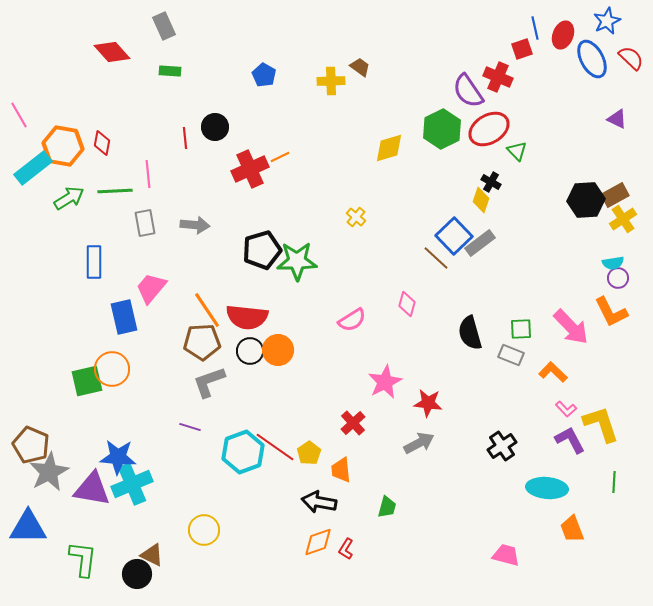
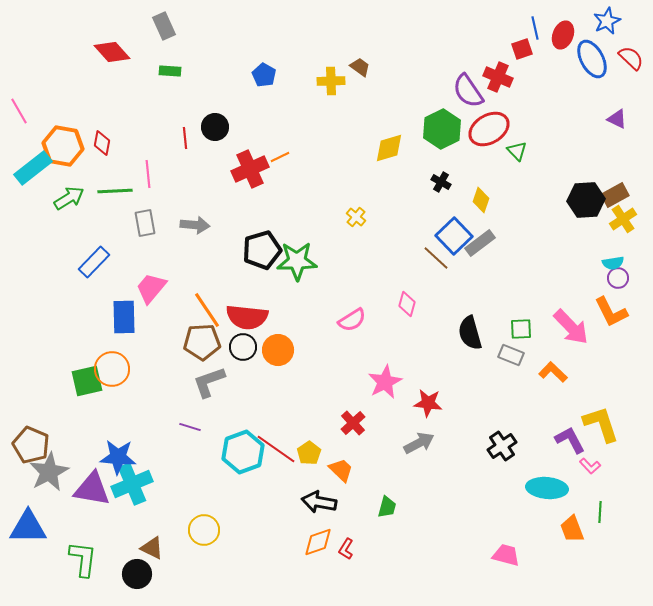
pink line at (19, 115): moved 4 px up
black cross at (491, 182): moved 50 px left
blue rectangle at (94, 262): rotated 44 degrees clockwise
blue rectangle at (124, 317): rotated 12 degrees clockwise
black circle at (250, 351): moved 7 px left, 4 px up
pink L-shape at (566, 409): moved 24 px right, 57 px down
red line at (275, 447): moved 1 px right, 2 px down
orange trapezoid at (341, 470): rotated 140 degrees clockwise
green line at (614, 482): moved 14 px left, 30 px down
brown triangle at (152, 555): moved 7 px up
